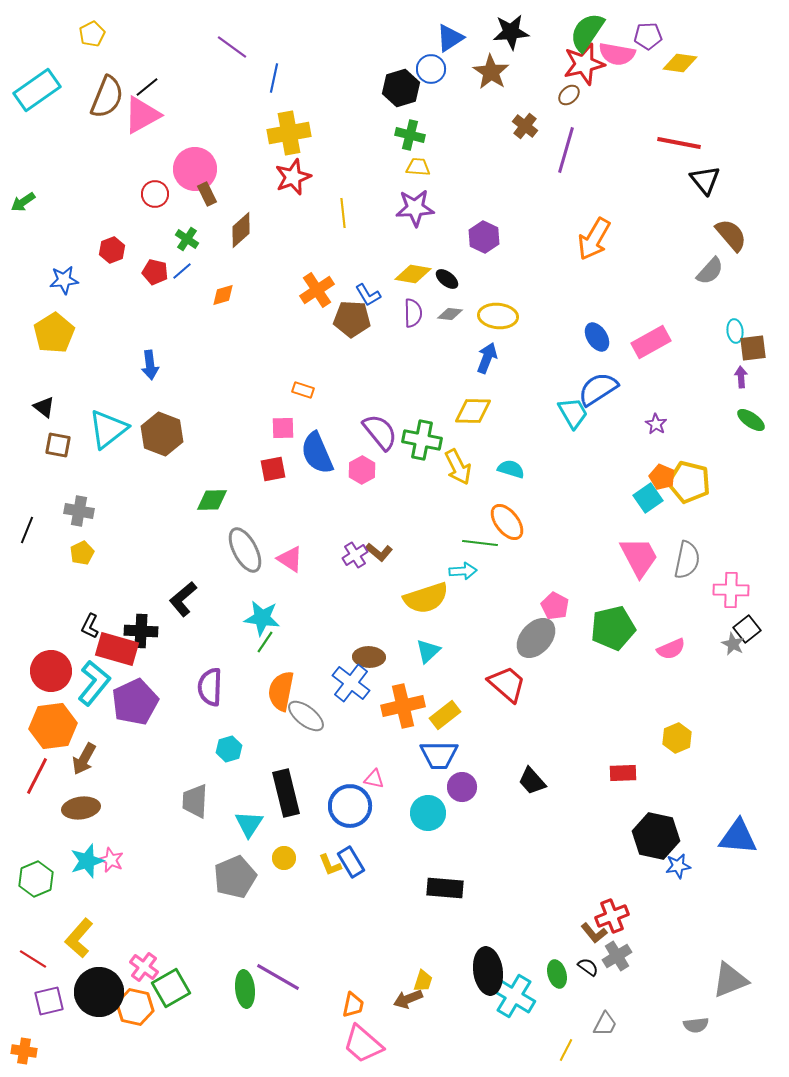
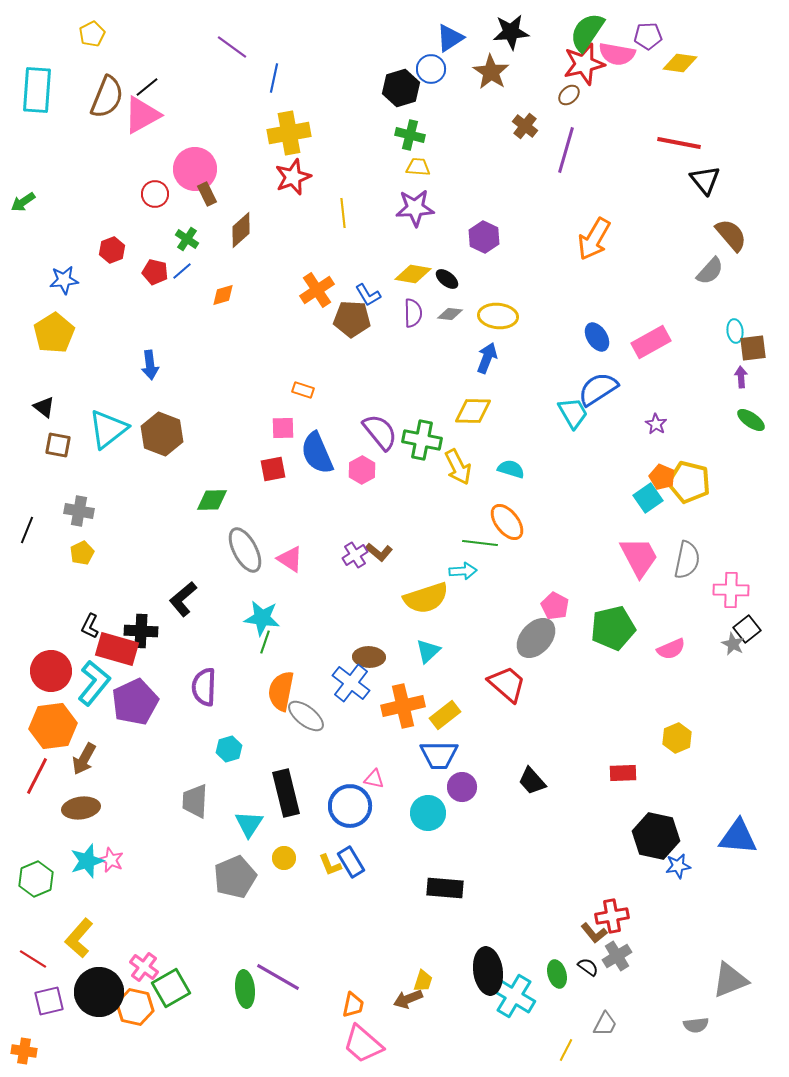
cyan rectangle at (37, 90): rotated 51 degrees counterclockwise
green line at (265, 642): rotated 15 degrees counterclockwise
purple semicircle at (210, 687): moved 6 px left
red cross at (612, 916): rotated 12 degrees clockwise
